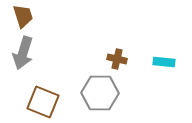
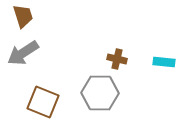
gray arrow: rotated 40 degrees clockwise
